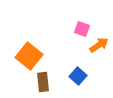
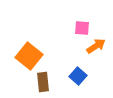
pink square: moved 1 px up; rotated 14 degrees counterclockwise
orange arrow: moved 3 px left, 1 px down
